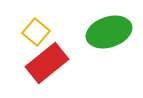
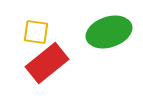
yellow square: rotated 32 degrees counterclockwise
